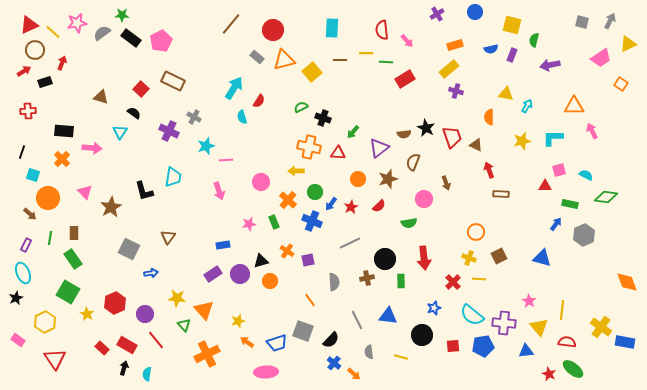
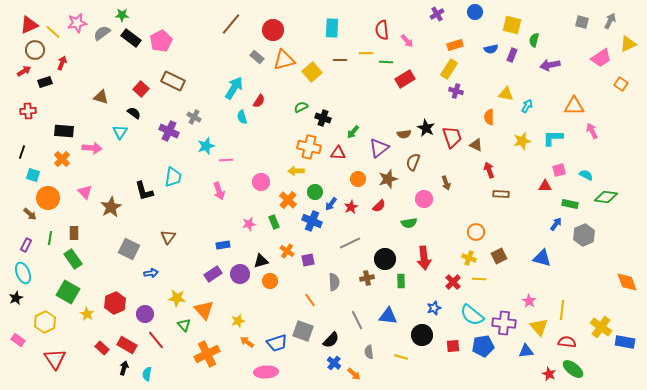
yellow rectangle at (449, 69): rotated 18 degrees counterclockwise
